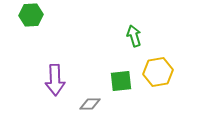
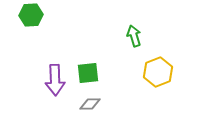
yellow hexagon: rotated 12 degrees counterclockwise
green square: moved 33 px left, 8 px up
